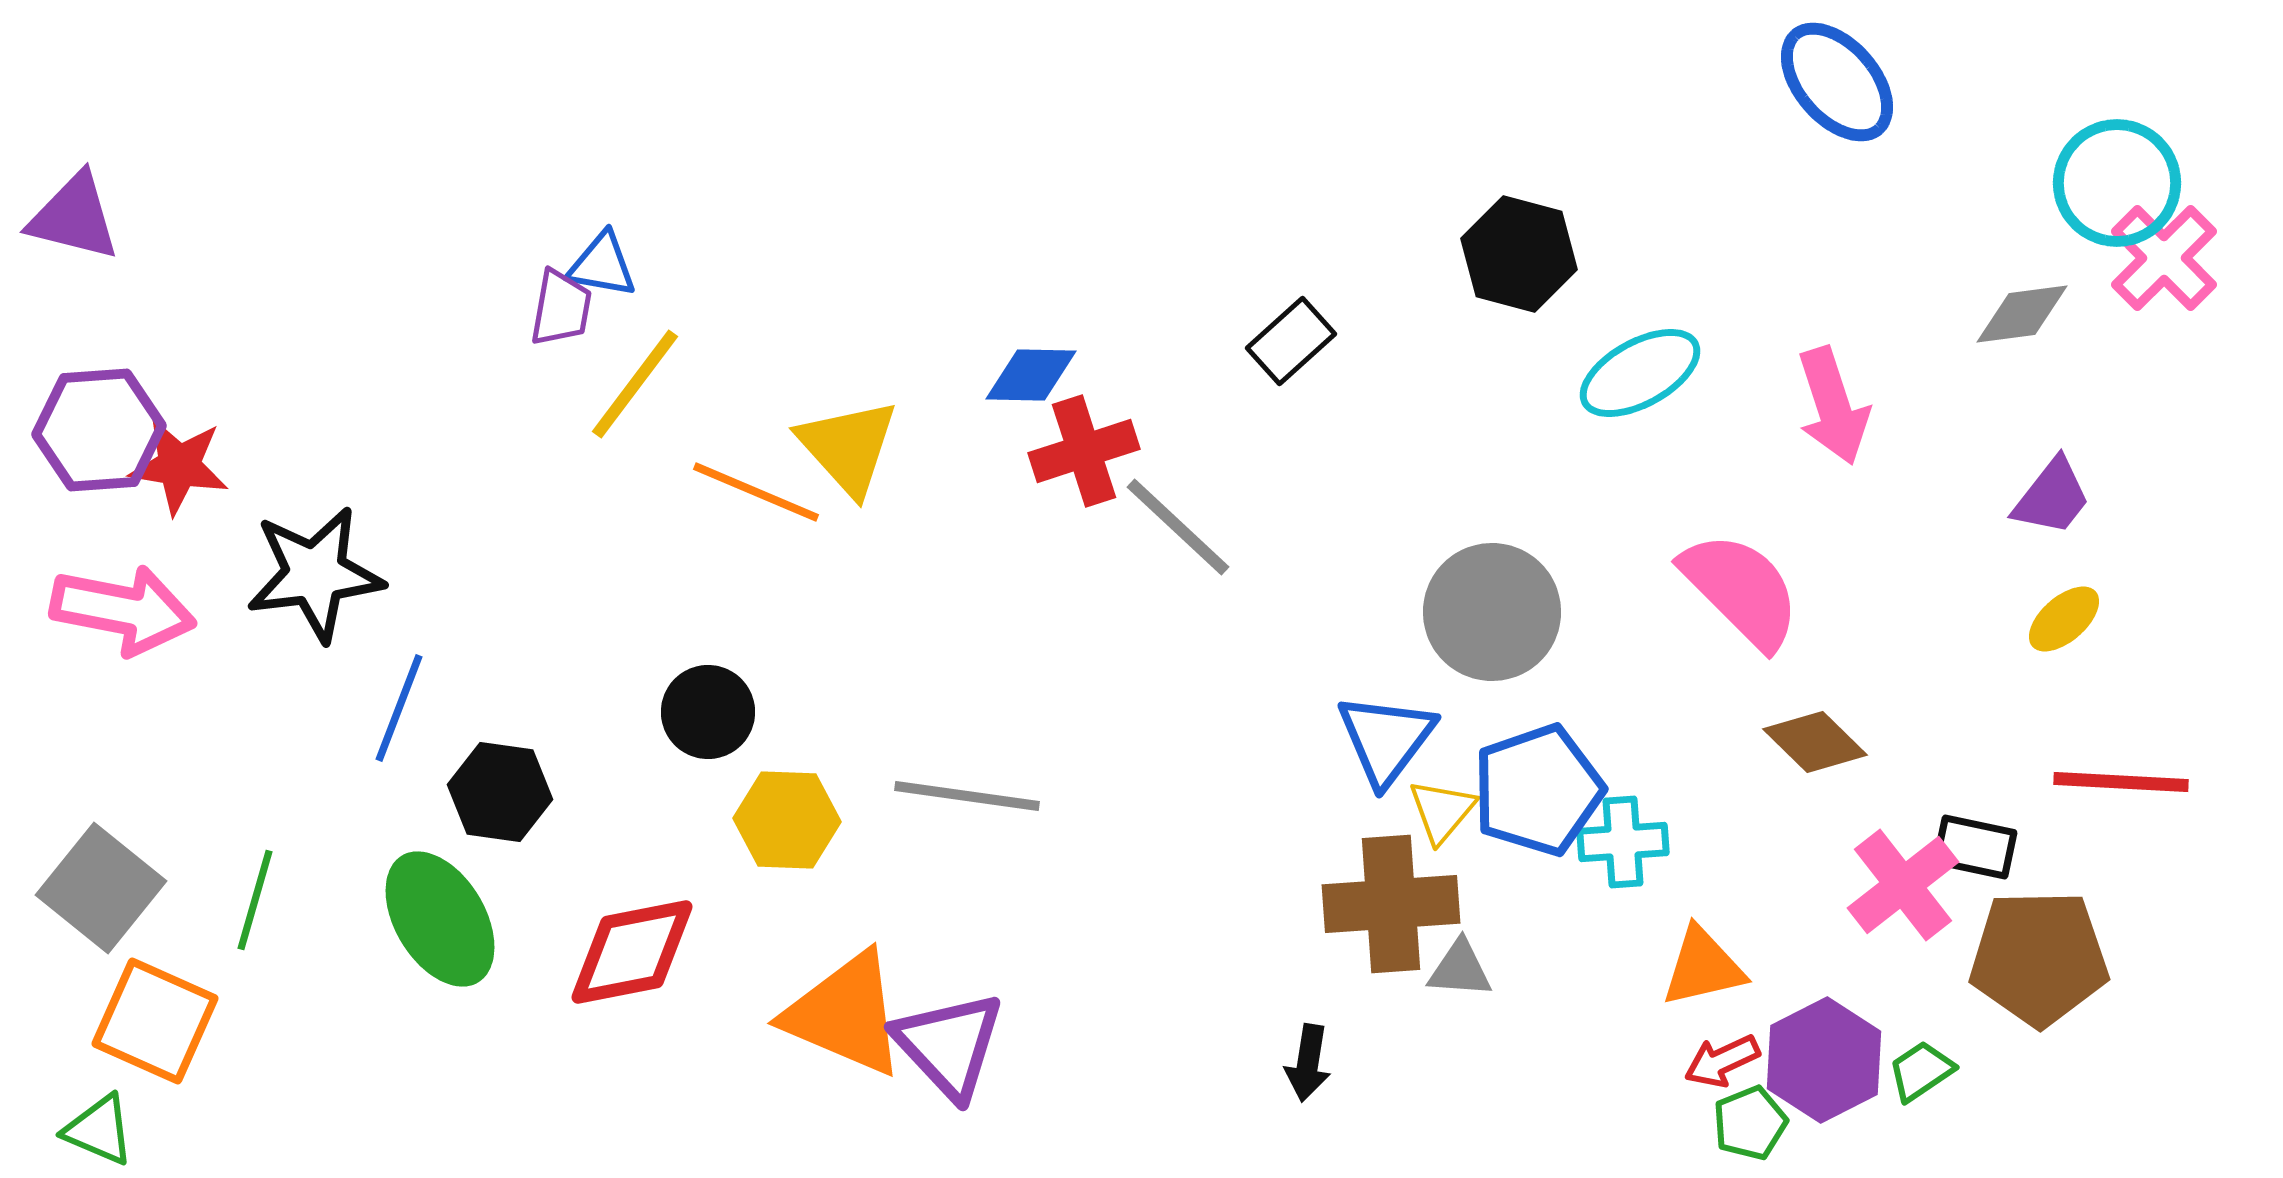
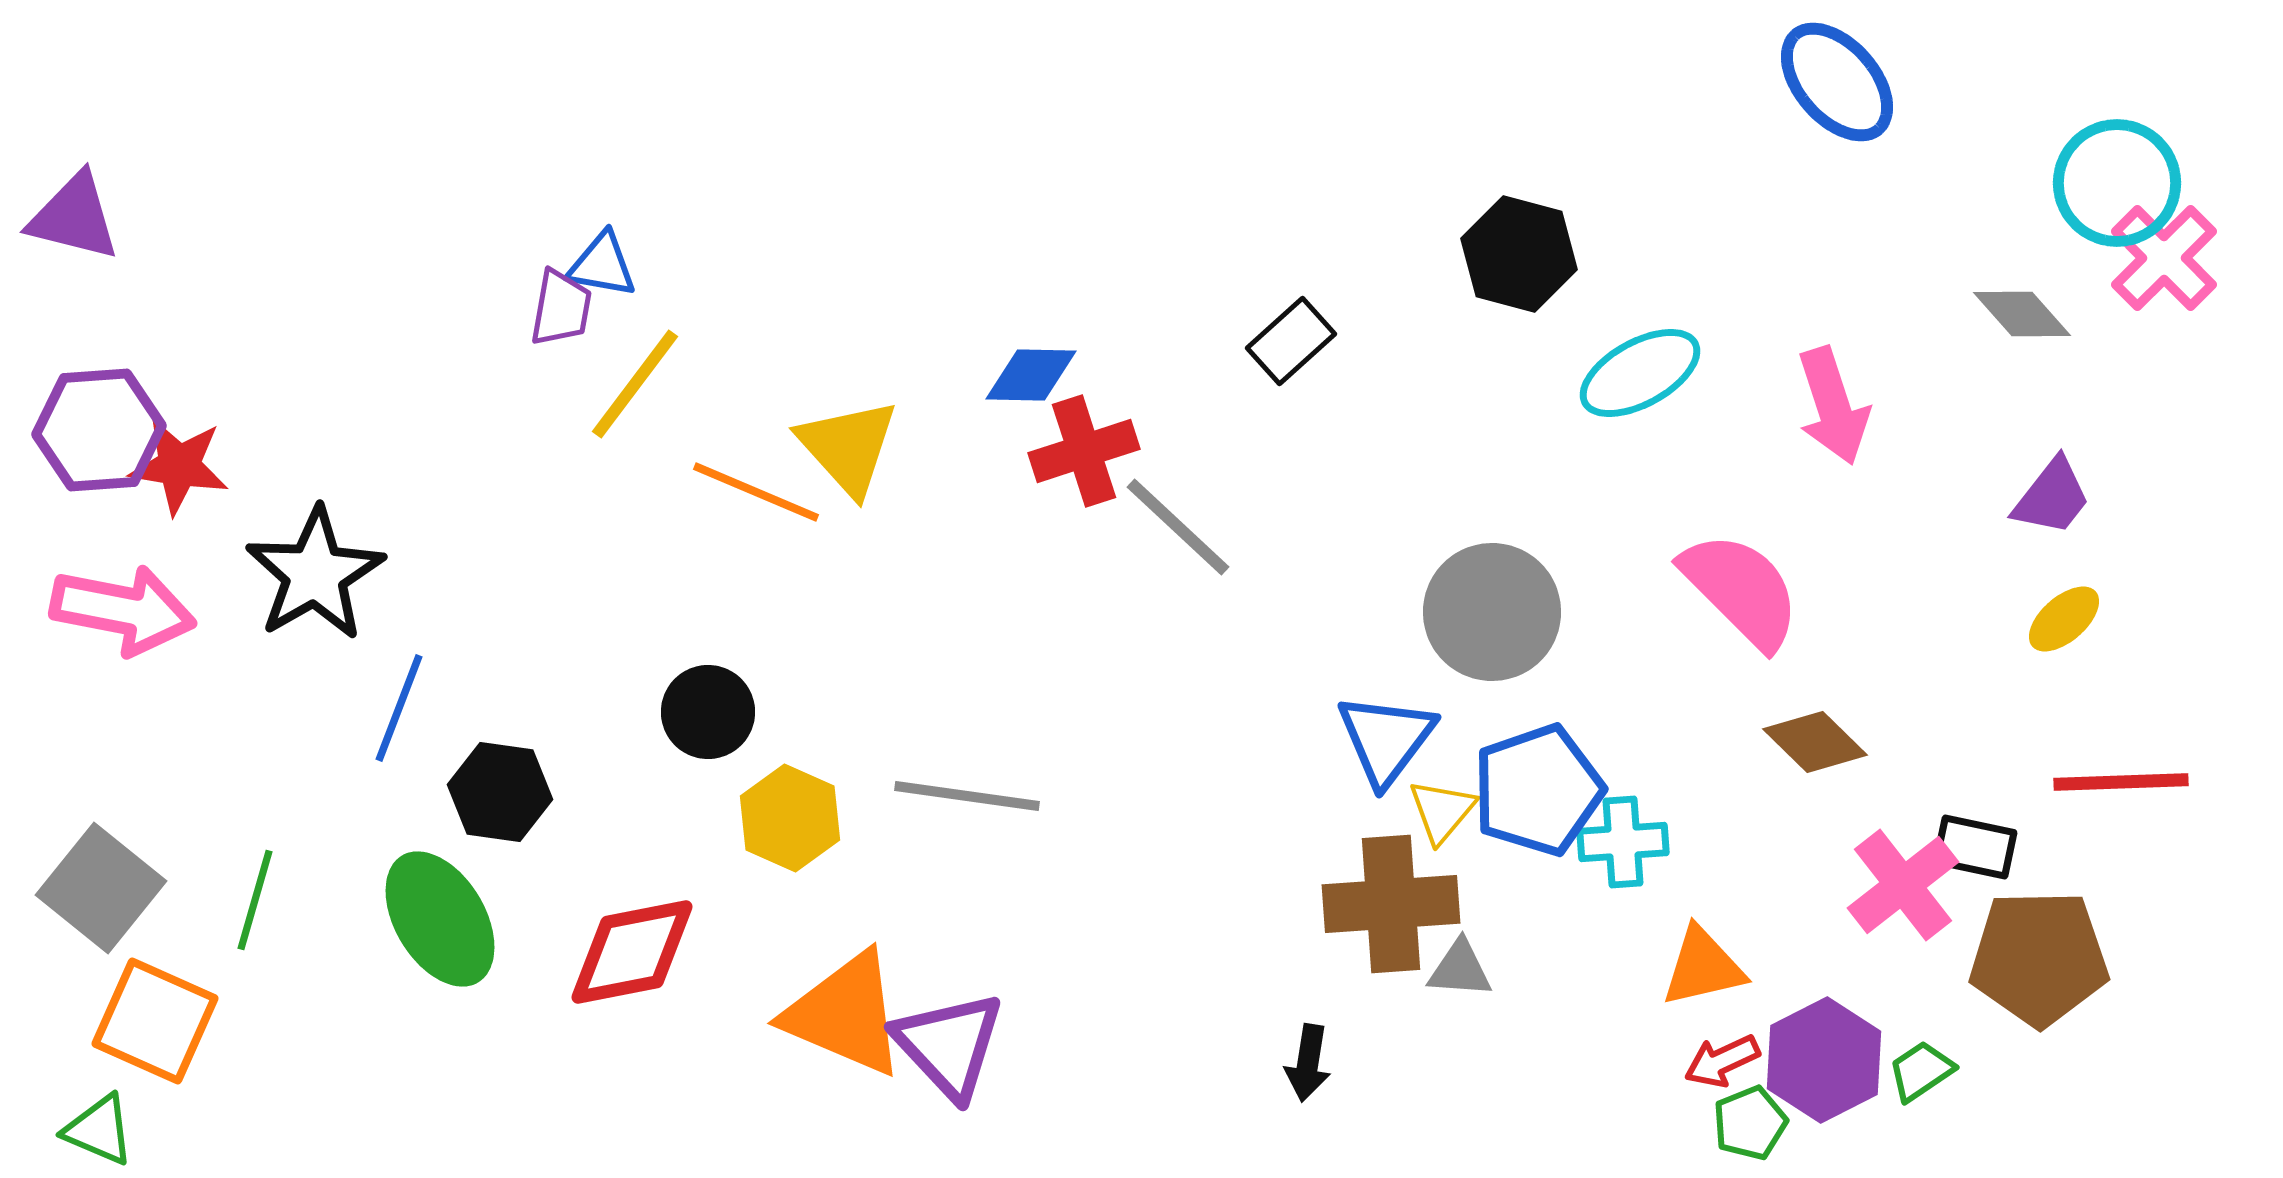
gray diamond at (2022, 314): rotated 56 degrees clockwise
black star at (315, 574): rotated 23 degrees counterclockwise
red line at (2121, 782): rotated 5 degrees counterclockwise
yellow hexagon at (787, 820): moved 3 px right, 2 px up; rotated 22 degrees clockwise
